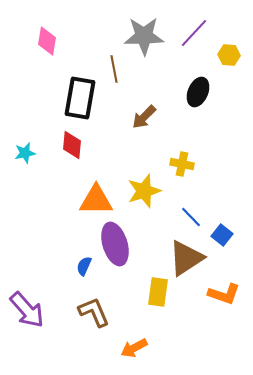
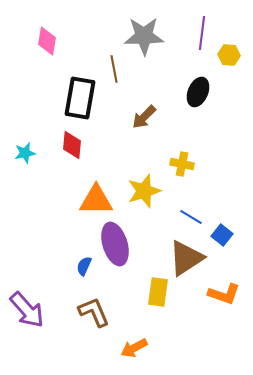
purple line: moved 8 px right; rotated 36 degrees counterclockwise
blue line: rotated 15 degrees counterclockwise
